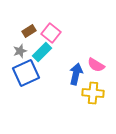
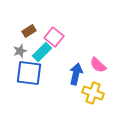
pink square: moved 3 px right, 4 px down
pink semicircle: moved 2 px right; rotated 12 degrees clockwise
blue square: moved 3 px right; rotated 32 degrees clockwise
yellow cross: rotated 15 degrees clockwise
